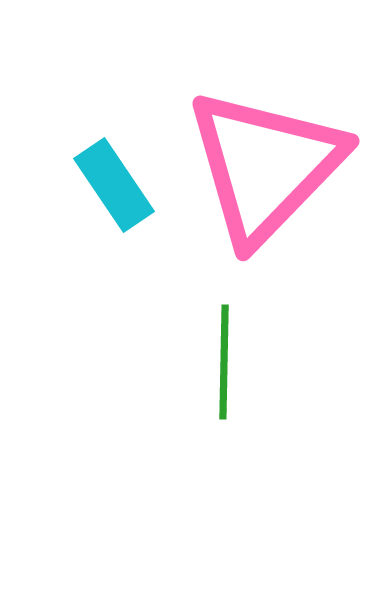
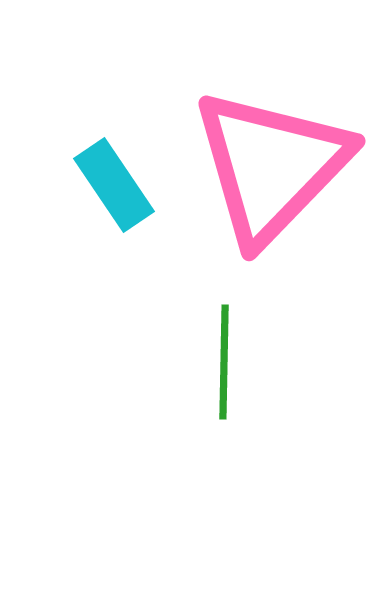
pink triangle: moved 6 px right
